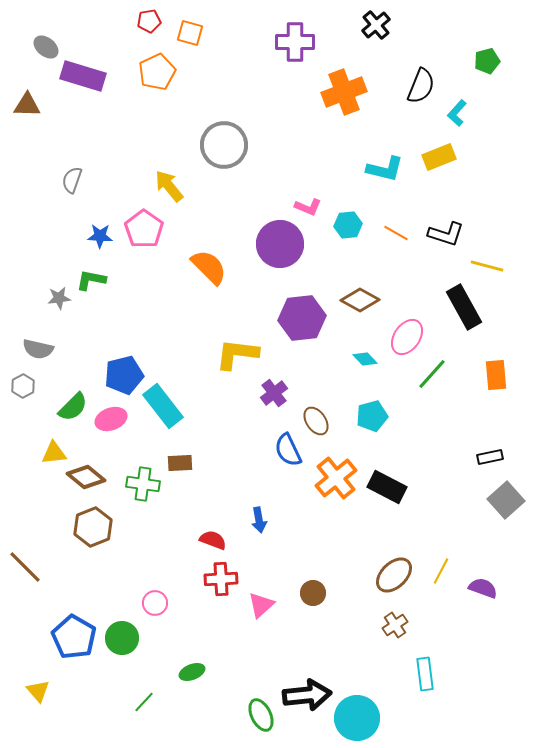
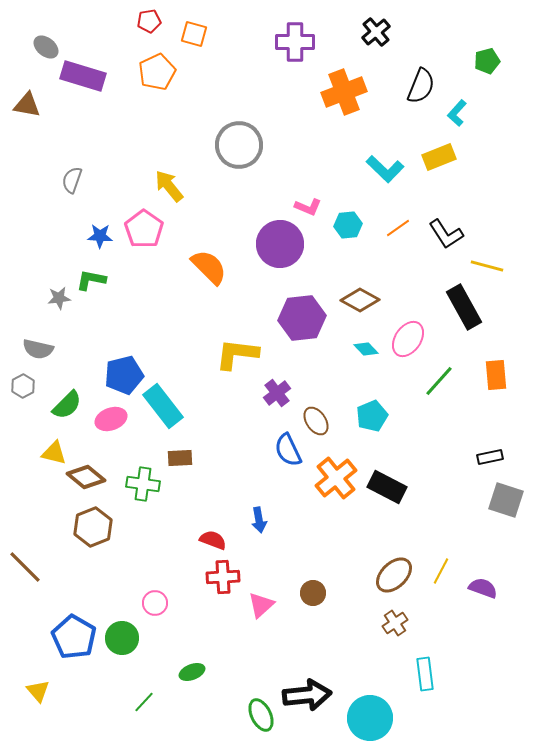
black cross at (376, 25): moved 7 px down
orange square at (190, 33): moved 4 px right, 1 px down
brown triangle at (27, 105): rotated 8 degrees clockwise
gray circle at (224, 145): moved 15 px right
cyan L-shape at (385, 169): rotated 30 degrees clockwise
orange line at (396, 233): moved 2 px right, 5 px up; rotated 65 degrees counterclockwise
black L-shape at (446, 234): rotated 39 degrees clockwise
pink ellipse at (407, 337): moved 1 px right, 2 px down
cyan diamond at (365, 359): moved 1 px right, 10 px up
green line at (432, 374): moved 7 px right, 7 px down
purple cross at (274, 393): moved 3 px right
green semicircle at (73, 407): moved 6 px left, 2 px up
cyan pentagon at (372, 416): rotated 8 degrees counterclockwise
yellow triangle at (54, 453): rotated 20 degrees clockwise
brown rectangle at (180, 463): moved 5 px up
gray square at (506, 500): rotated 30 degrees counterclockwise
red cross at (221, 579): moved 2 px right, 2 px up
brown cross at (395, 625): moved 2 px up
cyan circle at (357, 718): moved 13 px right
